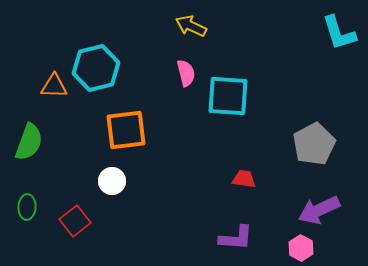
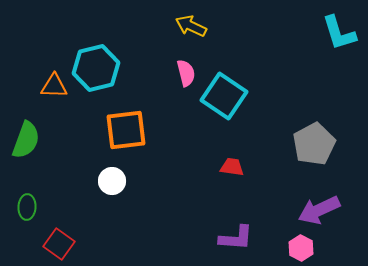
cyan square: moved 4 px left; rotated 30 degrees clockwise
green semicircle: moved 3 px left, 2 px up
red trapezoid: moved 12 px left, 12 px up
red square: moved 16 px left, 23 px down; rotated 16 degrees counterclockwise
